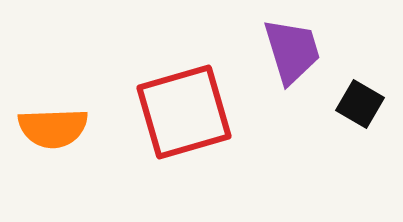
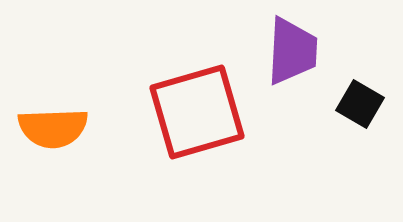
purple trapezoid: rotated 20 degrees clockwise
red square: moved 13 px right
